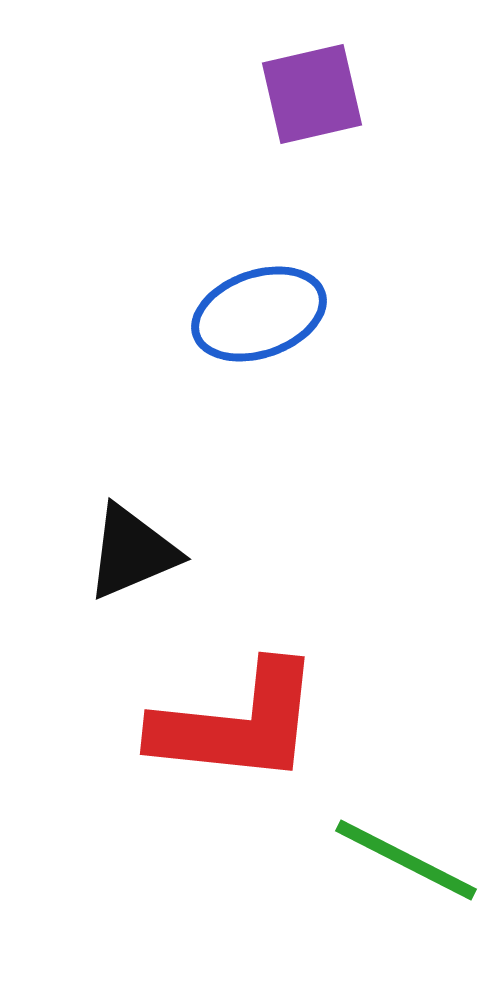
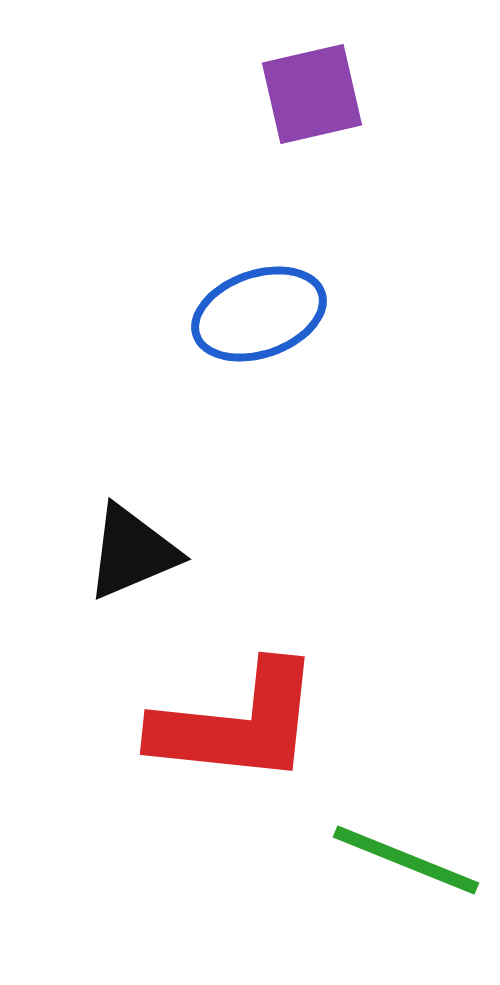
green line: rotated 5 degrees counterclockwise
